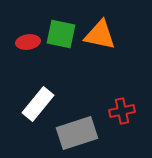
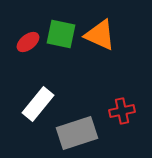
orange triangle: rotated 12 degrees clockwise
red ellipse: rotated 30 degrees counterclockwise
